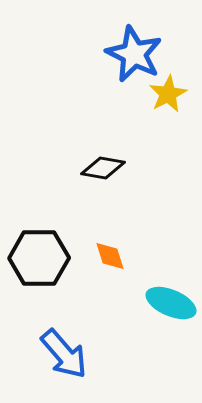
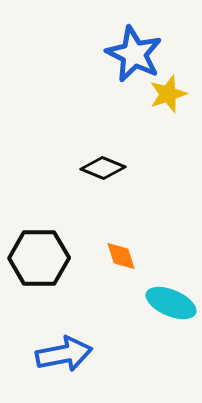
yellow star: rotated 9 degrees clockwise
black diamond: rotated 12 degrees clockwise
orange diamond: moved 11 px right
blue arrow: rotated 60 degrees counterclockwise
